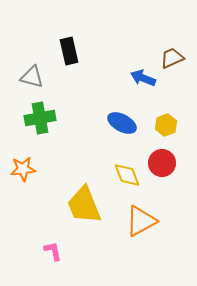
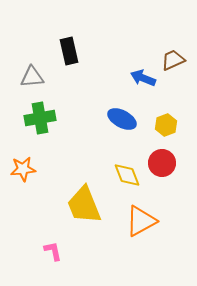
brown trapezoid: moved 1 px right, 2 px down
gray triangle: rotated 20 degrees counterclockwise
blue ellipse: moved 4 px up
